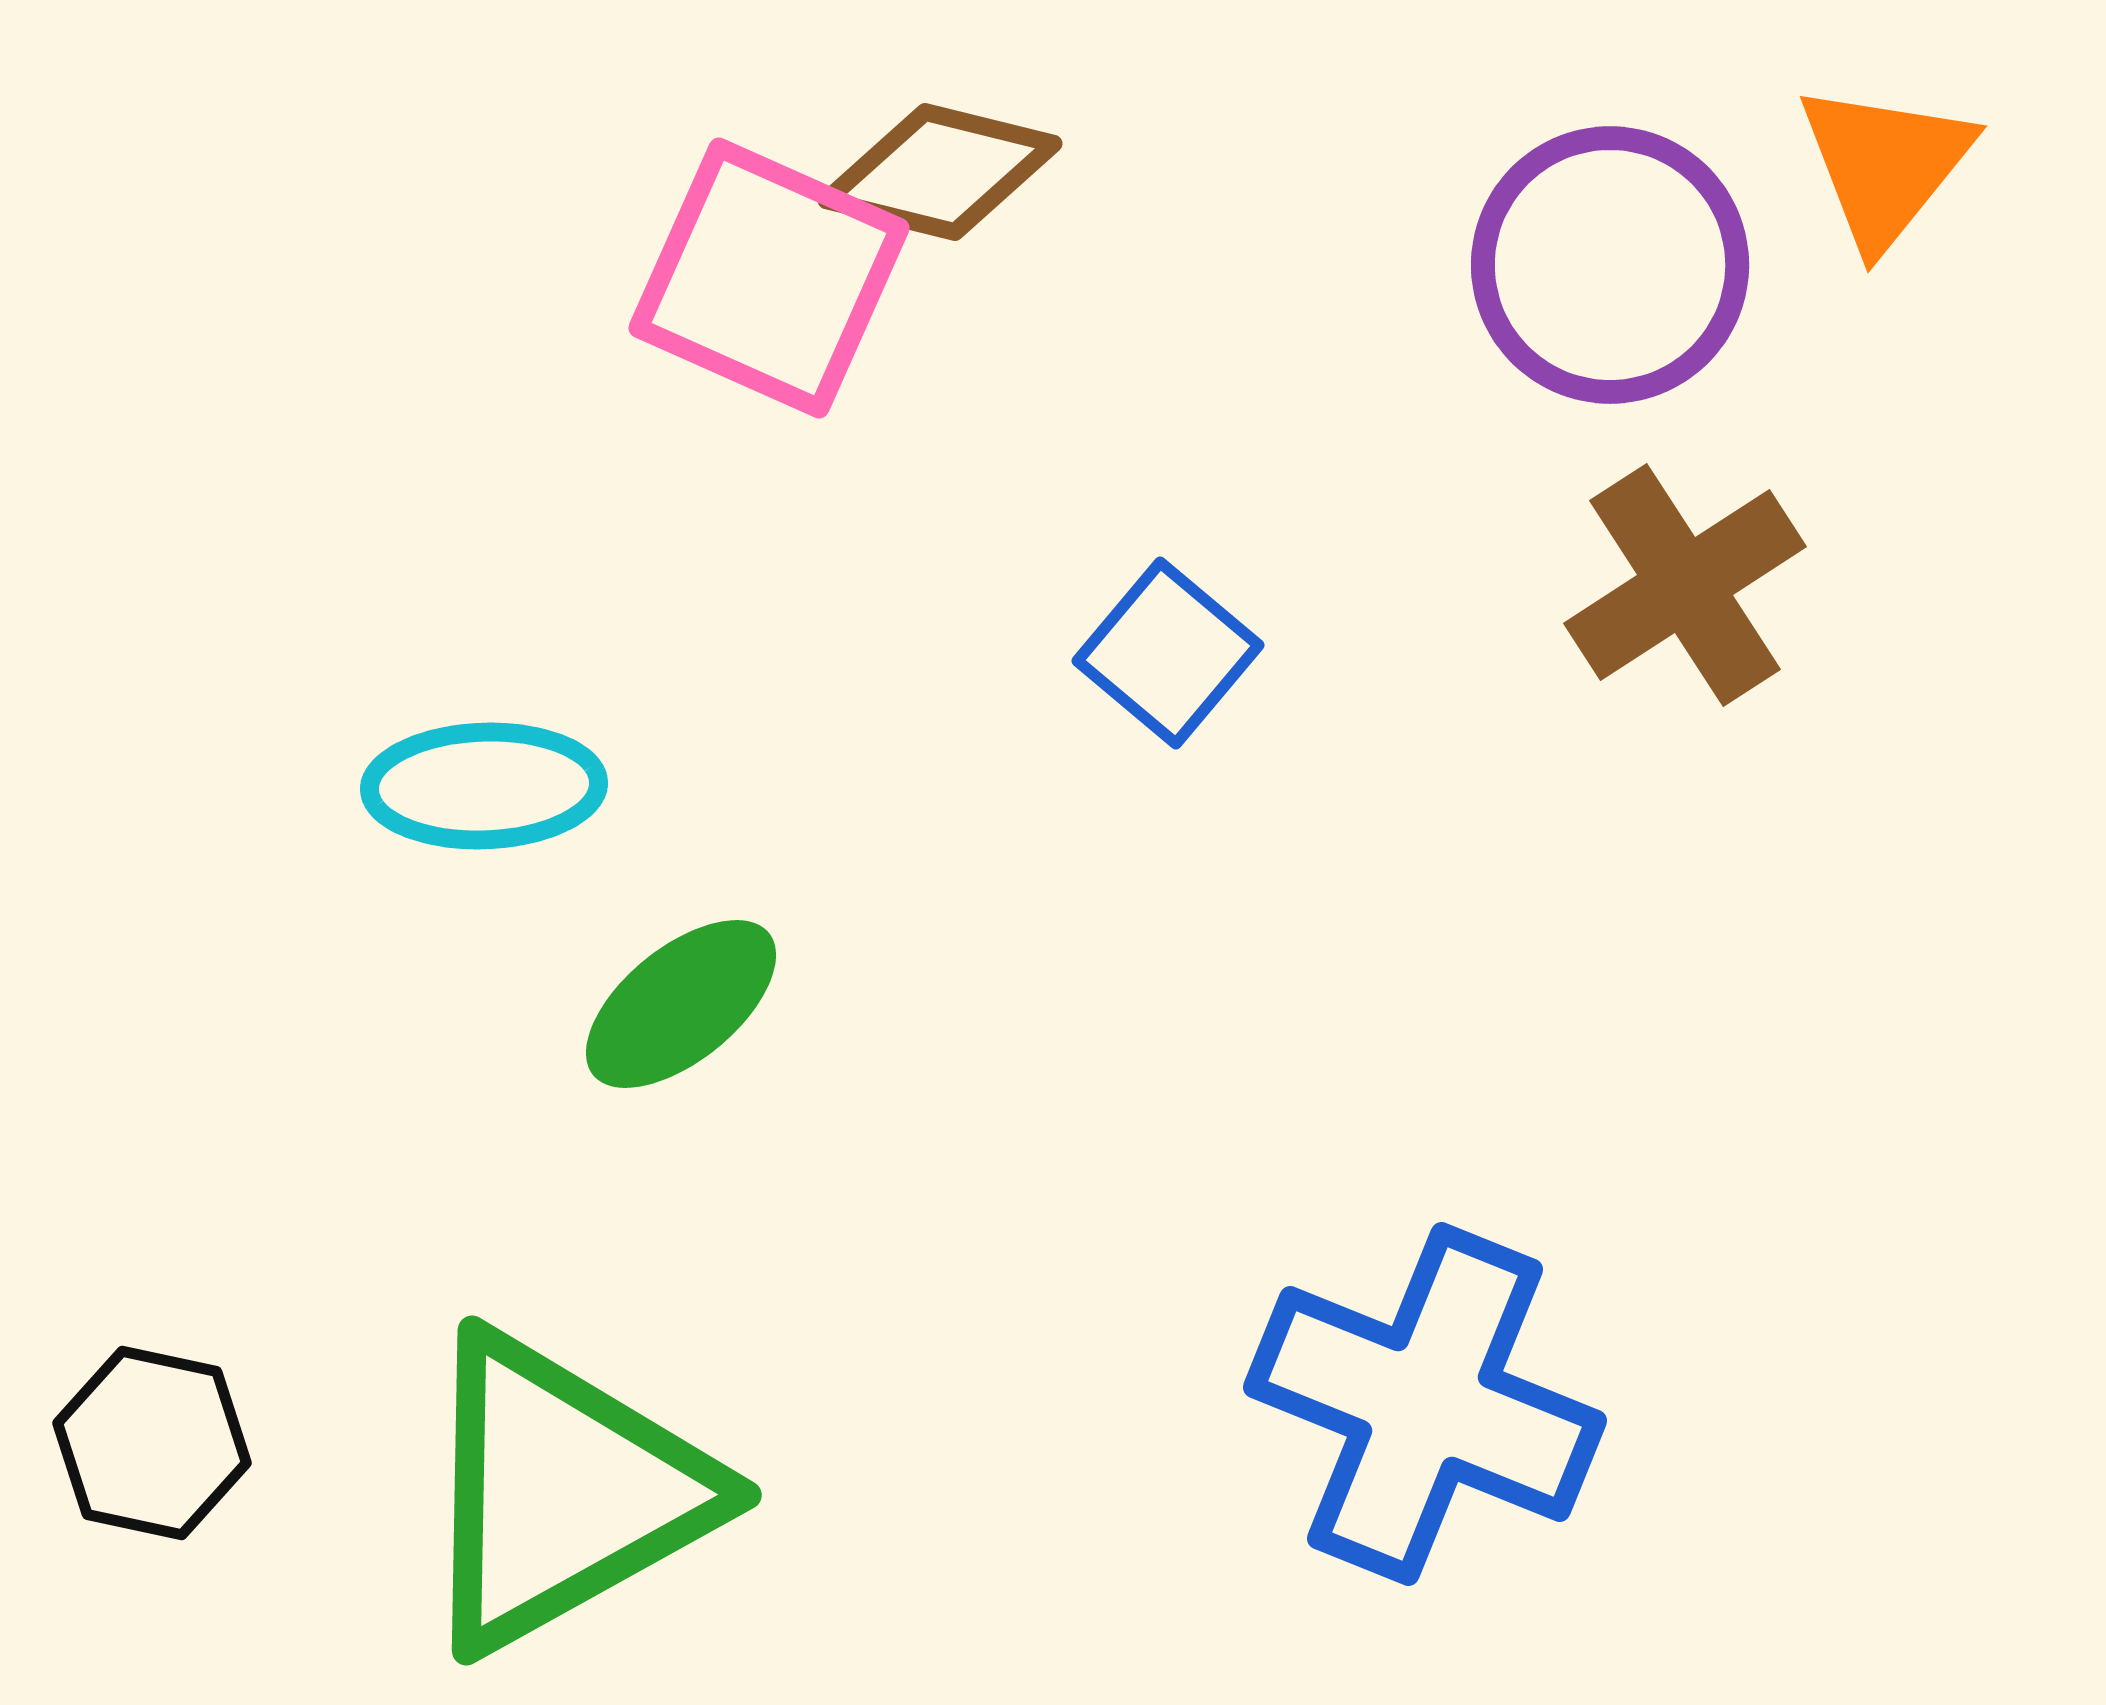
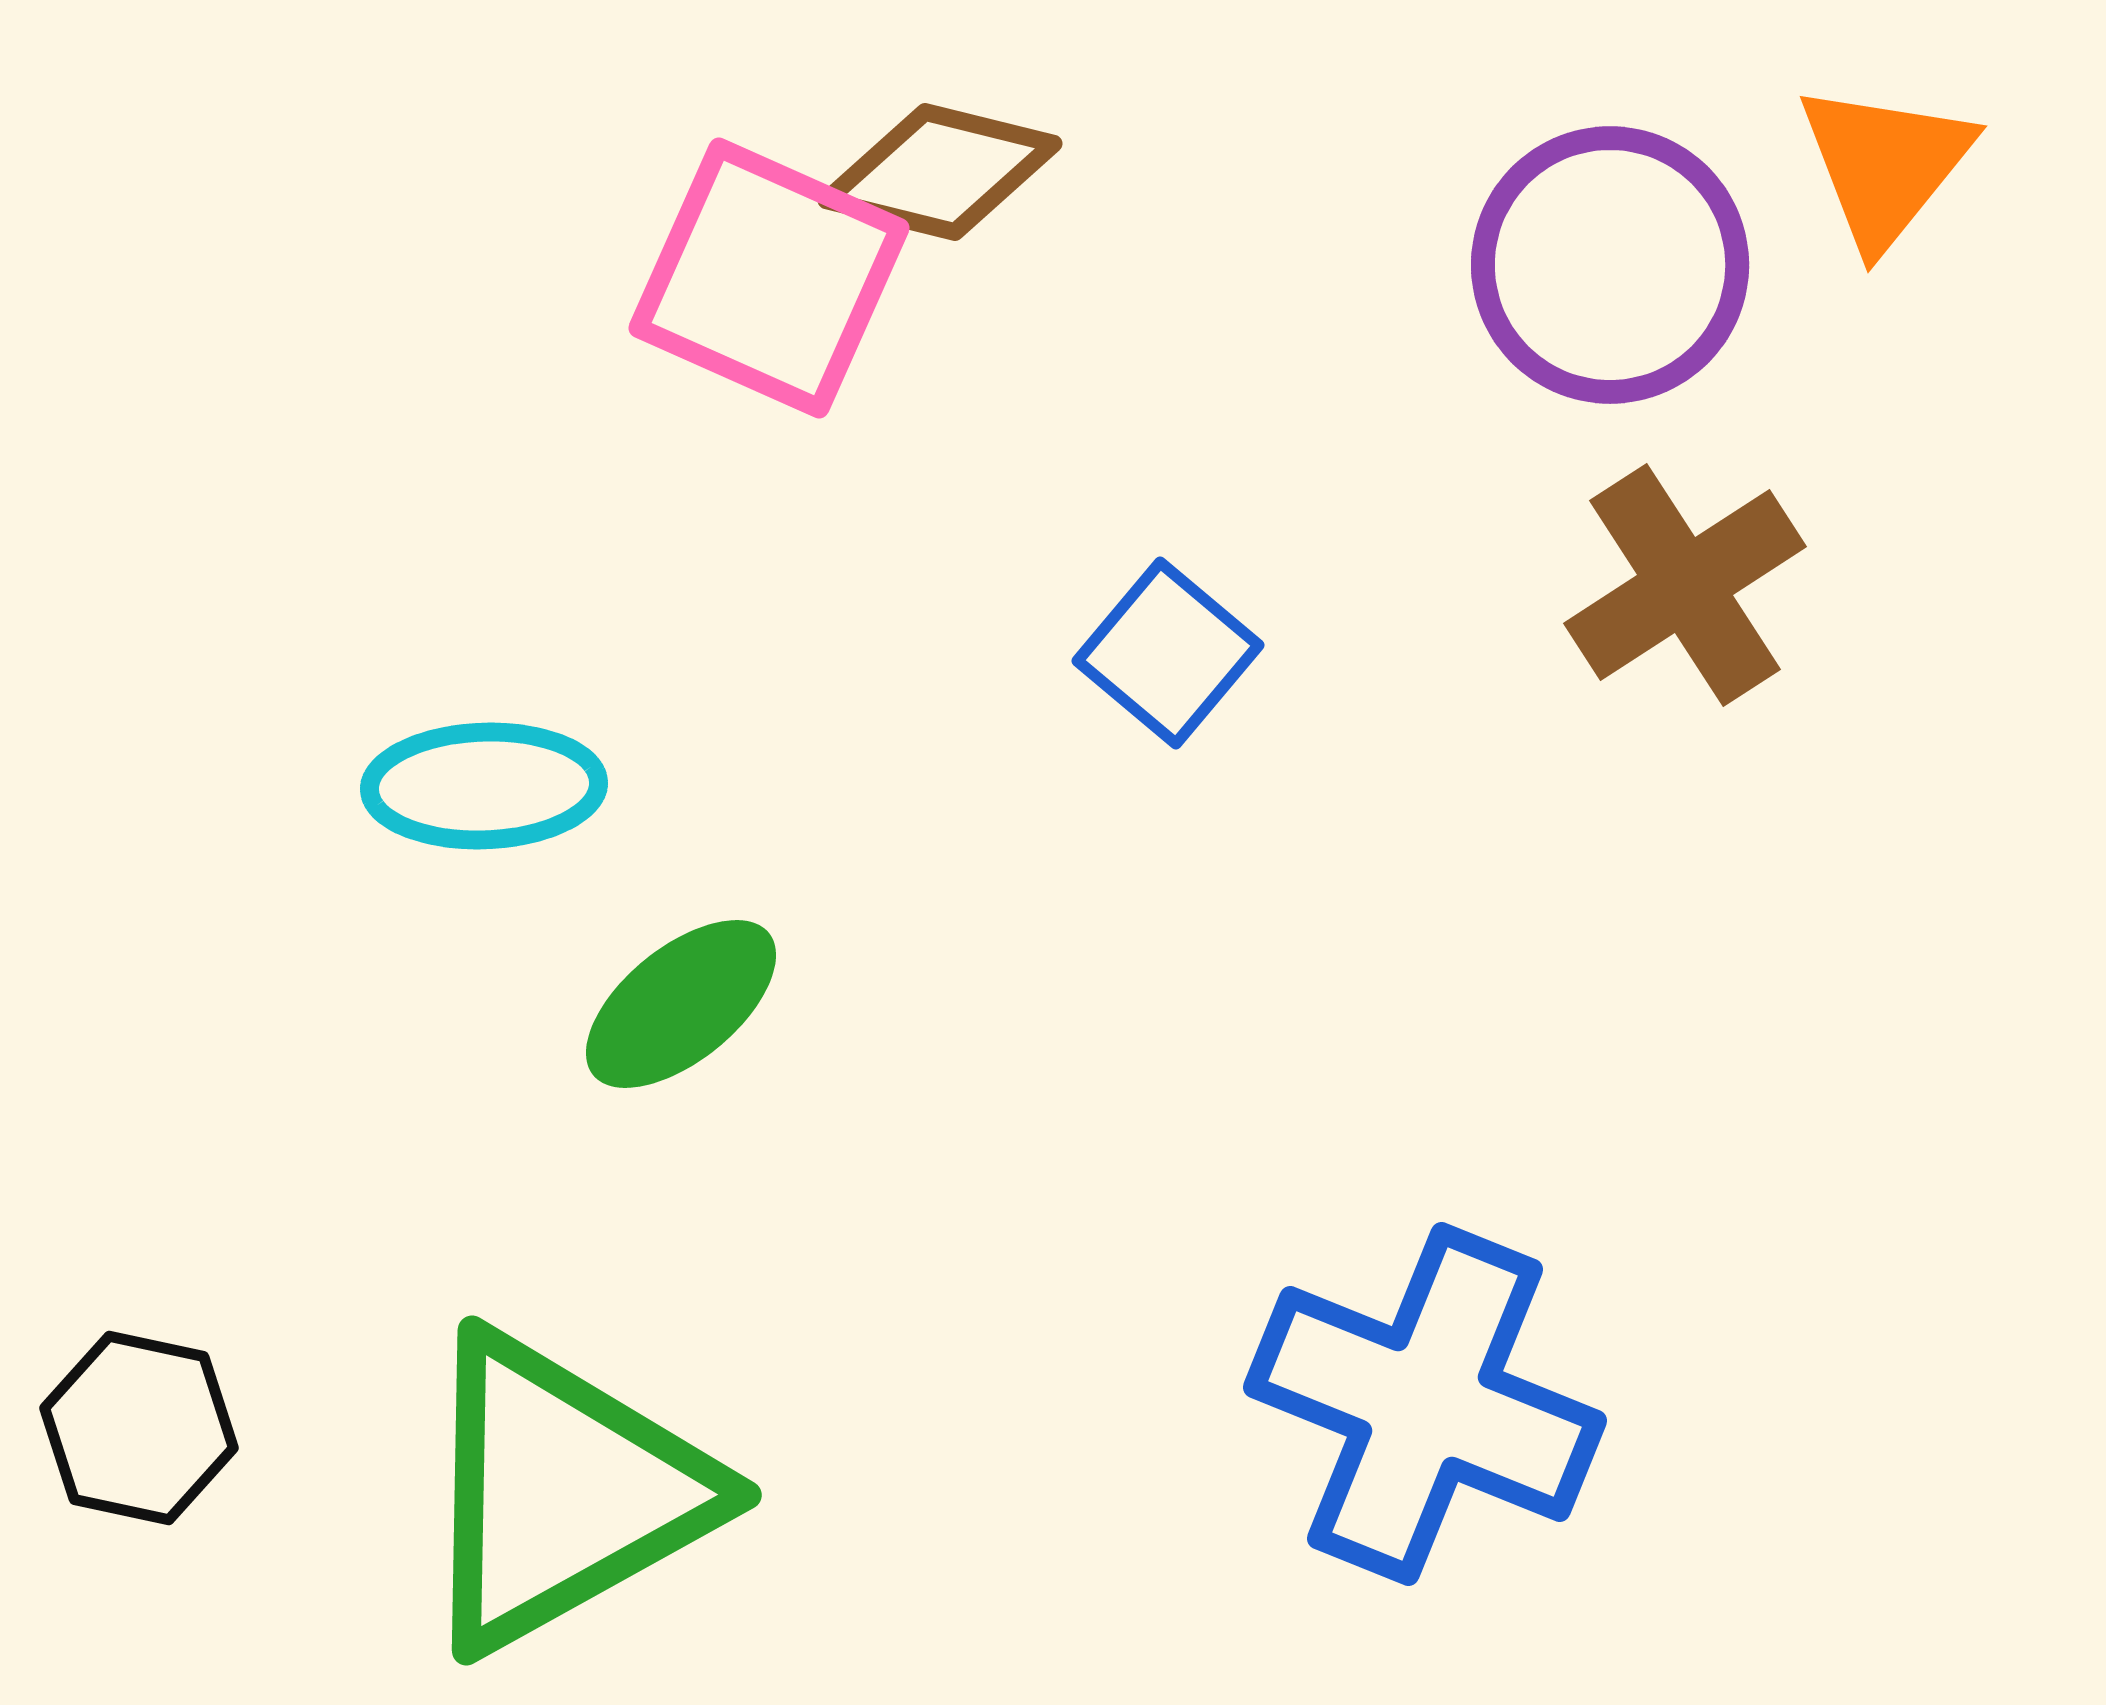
black hexagon: moved 13 px left, 15 px up
